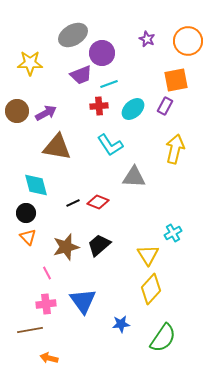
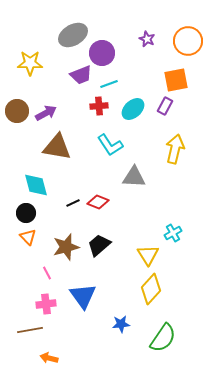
blue triangle: moved 5 px up
